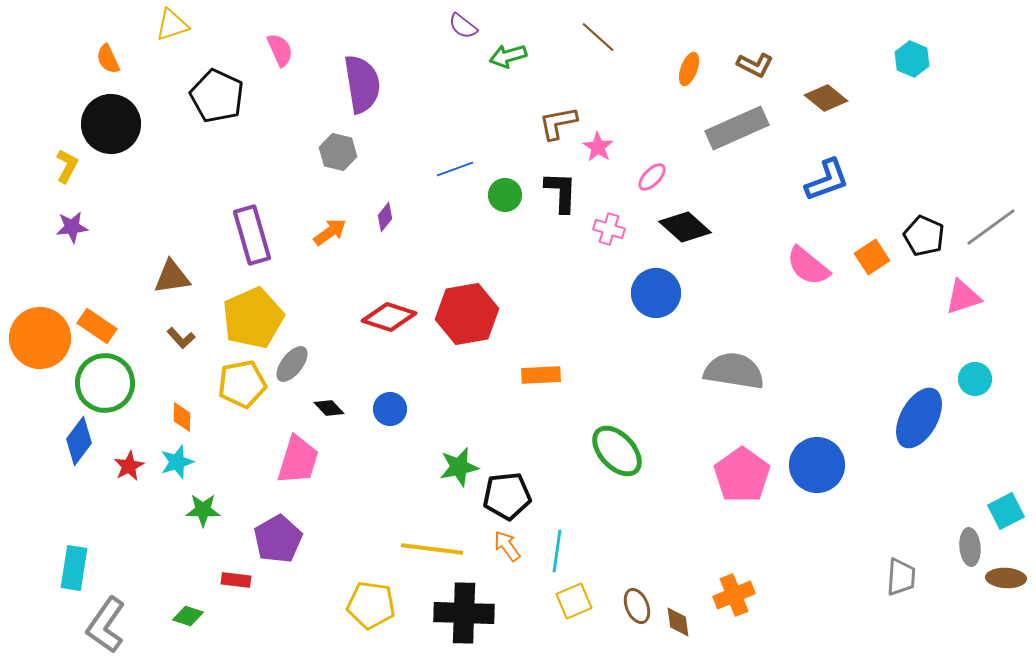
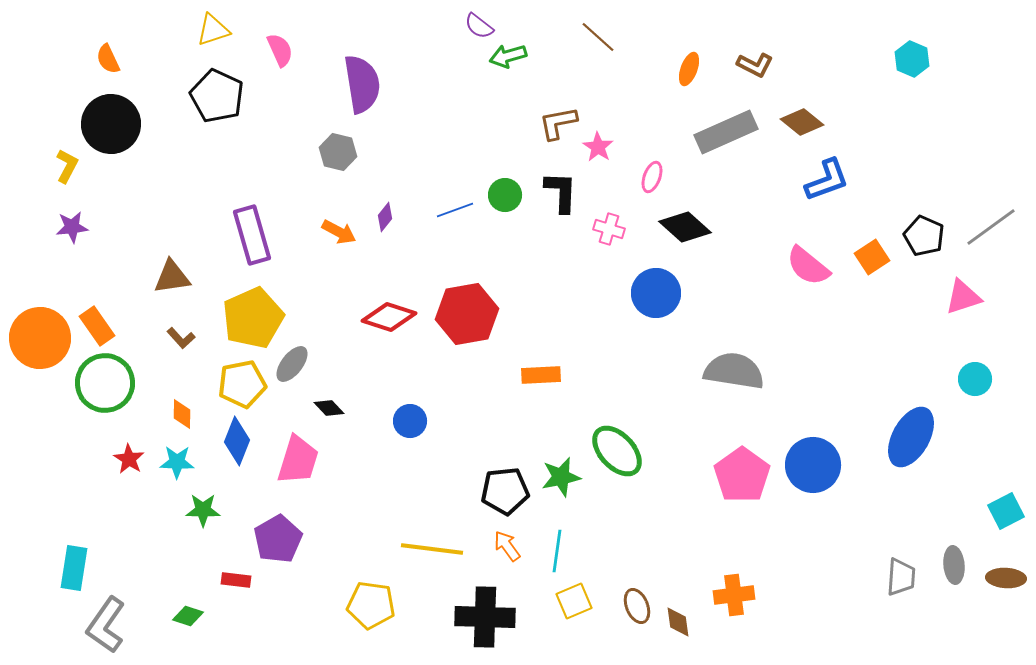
yellow triangle at (172, 25): moved 41 px right, 5 px down
purple semicircle at (463, 26): moved 16 px right
brown diamond at (826, 98): moved 24 px left, 24 px down
gray rectangle at (737, 128): moved 11 px left, 4 px down
blue line at (455, 169): moved 41 px down
pink ellipse at (652, 177): rotated 24 degrees counterclockwise
orange arrow at (330, 232): moved 9 px right; rotated 64 degrees clockwise
orange rectangle at (97, 326): rotated 21 degrees clockwise
blue circle at (390, 409): moved 20 px right, 12 px down
orange diamond at (182, 417): moved 3 px up
blue ellipse at (919, 418): moved 8 px left, 19 px down
blue diamond at (79, 441): moved 158 px right; rotated 15 degrees counterclockwise
cyan star at (177, 462): rotated 20 degrees clockwise
blue circle at (817, 465): moved 4 px left
red star at (129, 466): moved 7 px up; rotated 12 degrees counterclockwise
green star at (459, 467): moved 102 px right, 10 px down
black pentagon at (507, 496): moved 2 px left, 5 px up
gray ellipse at (970, 547): moved 16 px left, 18 px down
orange cross at (734, 595): rotated 15 degrees clockwise
black cross at (464, 613): moved 21 px right, 4 px down
